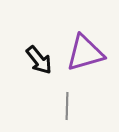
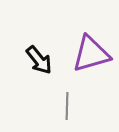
purple triangle: moved 6 px right, 1 px down
